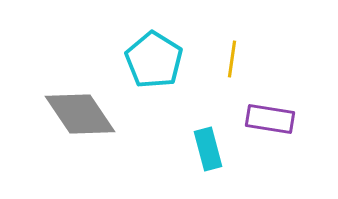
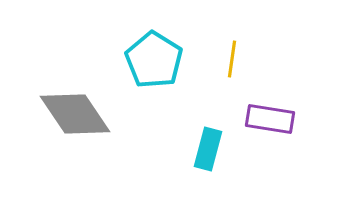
gray diamond: moved 5 px left
cyan rectangle: rotated 30 degrees clockwise
